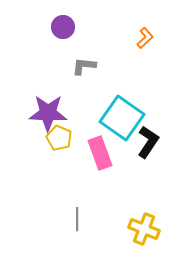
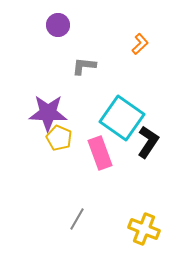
purple circle: moved 5 px left, 2 px up
orange L-shape: moved 5 px left, 6 px down
gray line: rotated 30 degrees clockwise
